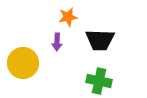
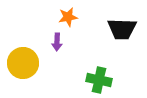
black trapezoid: moved 22 px right, 11 px up
green cross: moved 1 px up
